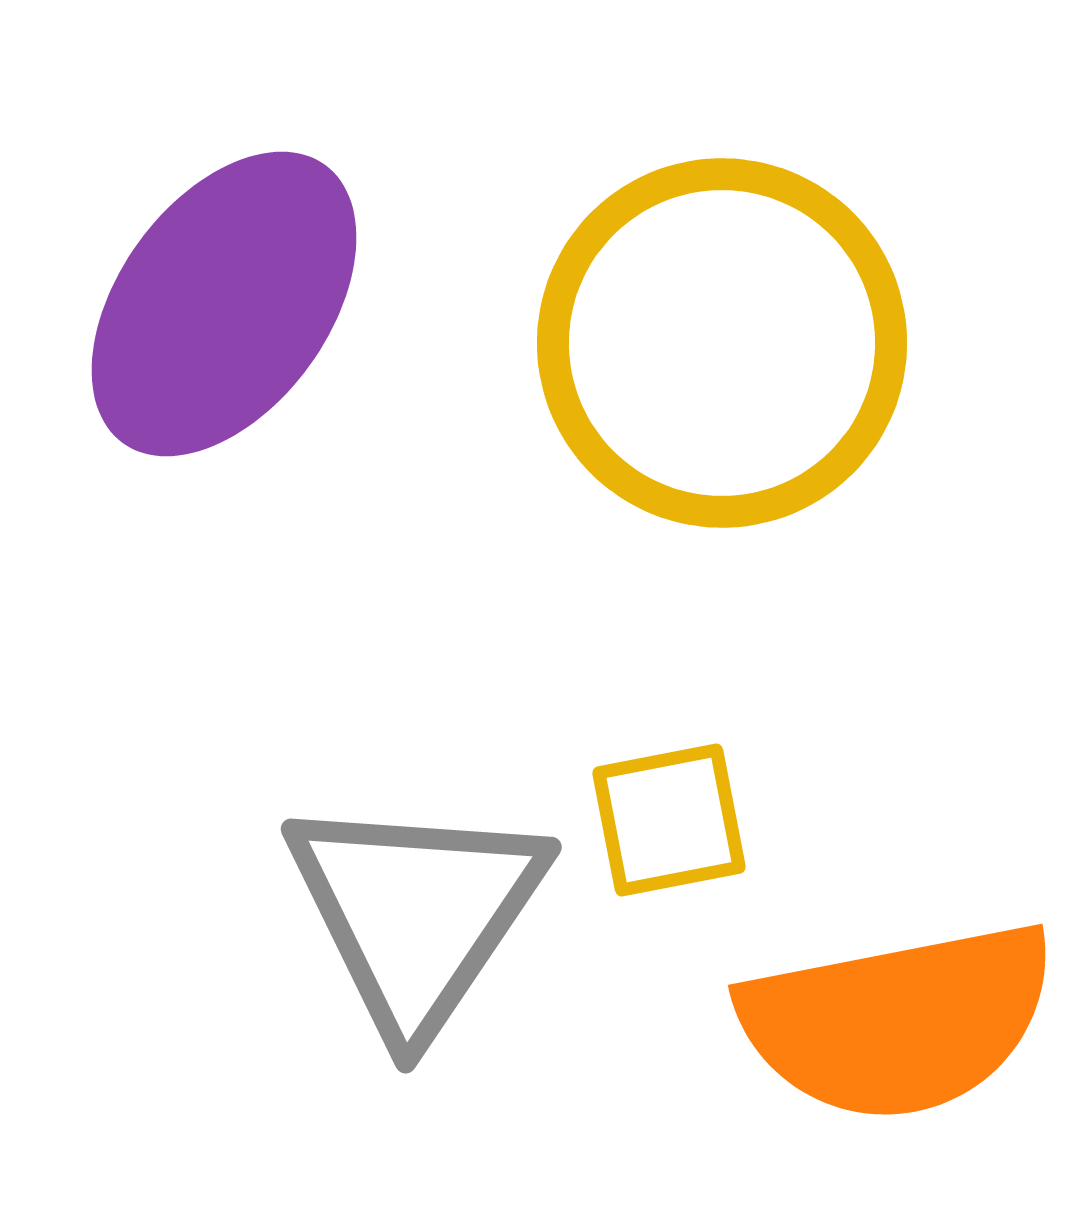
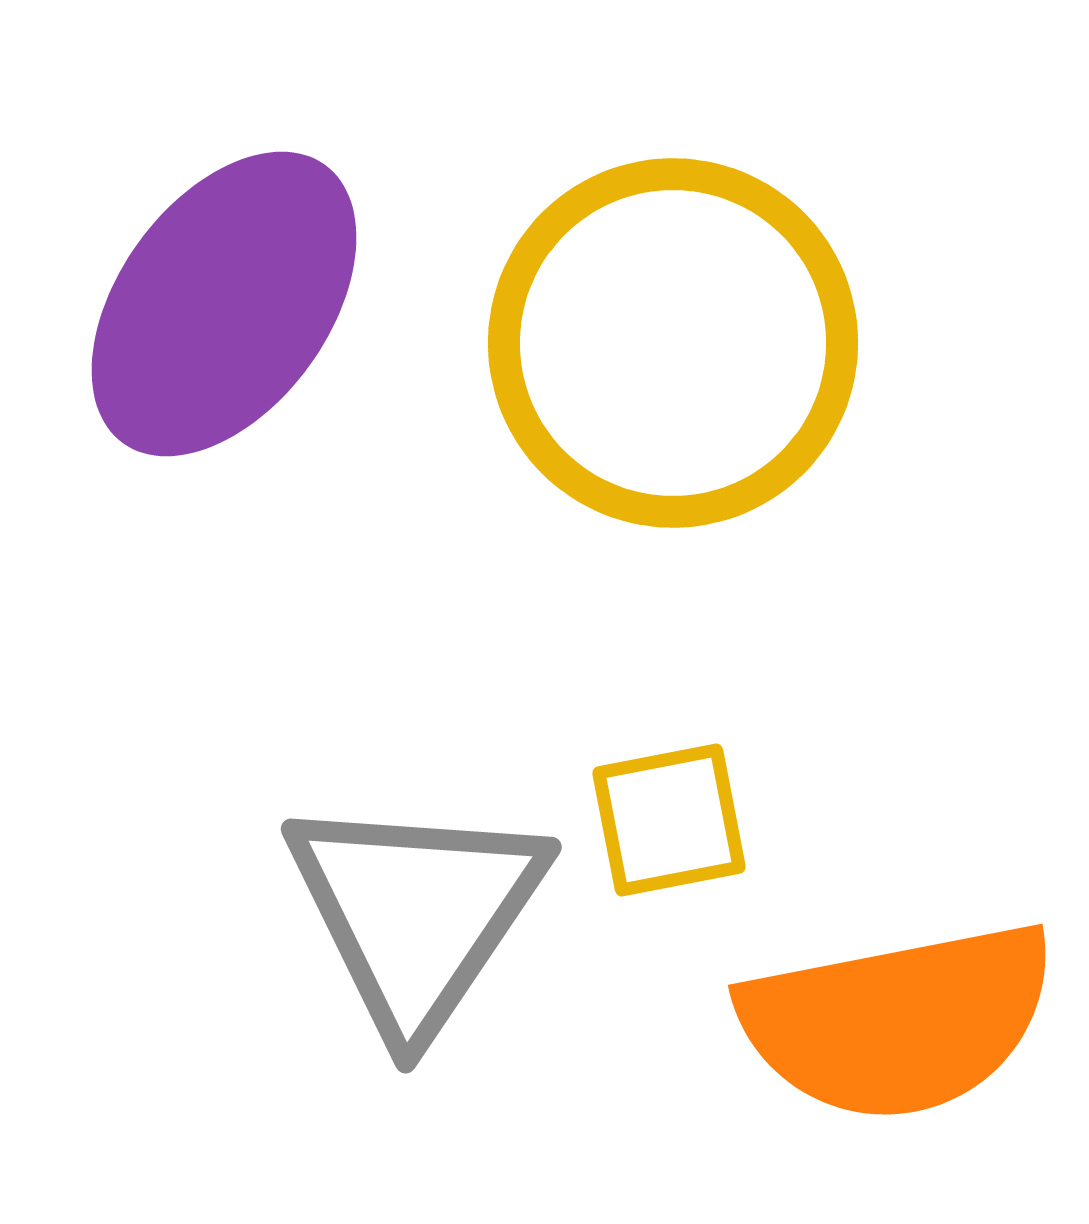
yellow circle: moved 49 px left
